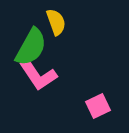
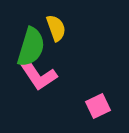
yellow semicircle: moved 6 px down
green semicircle: rotated 12 degrees counterclockwise
